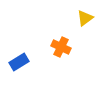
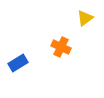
blue rectangle: moved 1 px left, 1 px down
